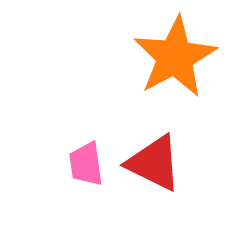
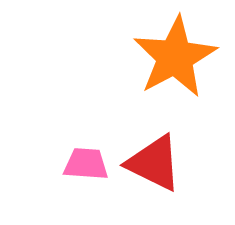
pink trapezoid: rotated 102 degrees clockwise
